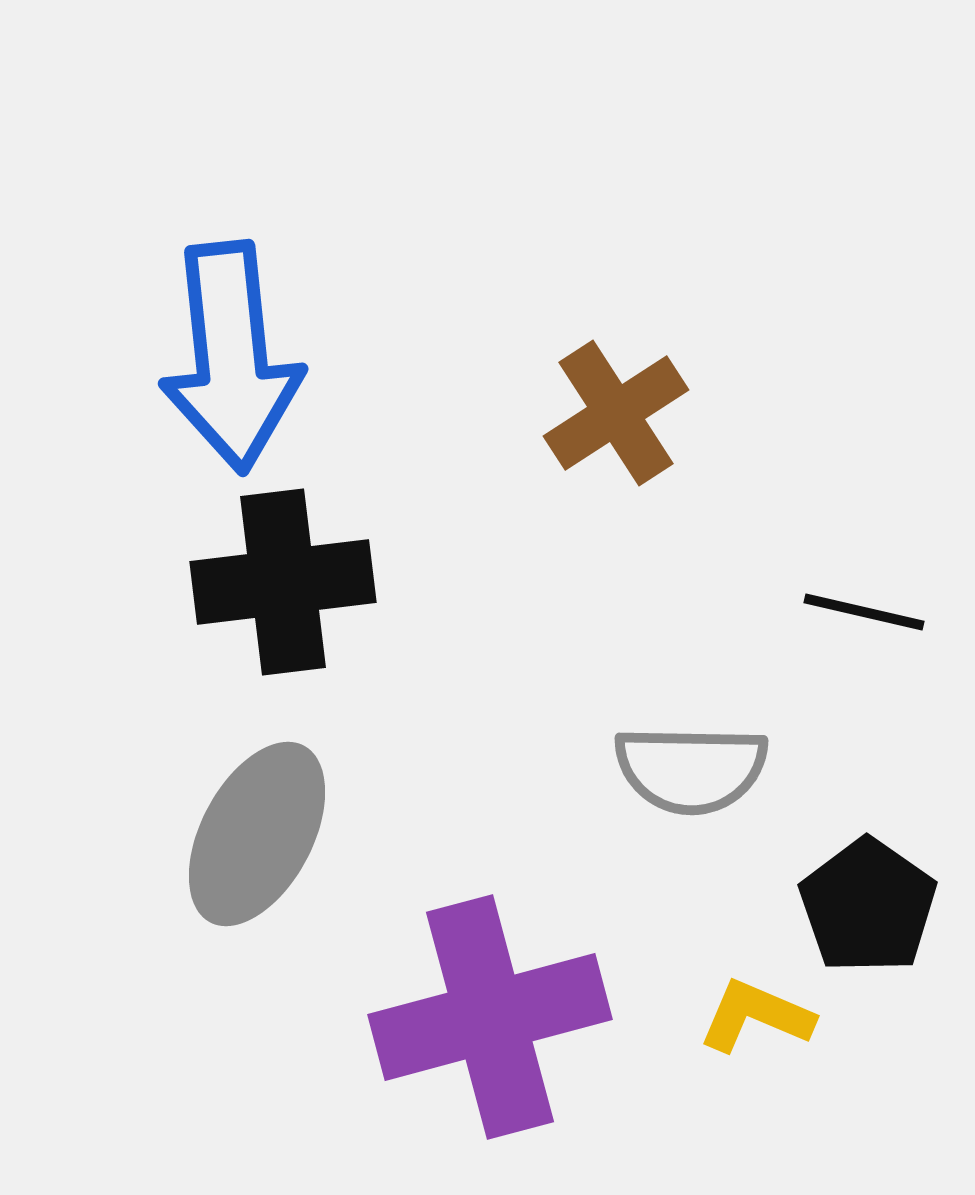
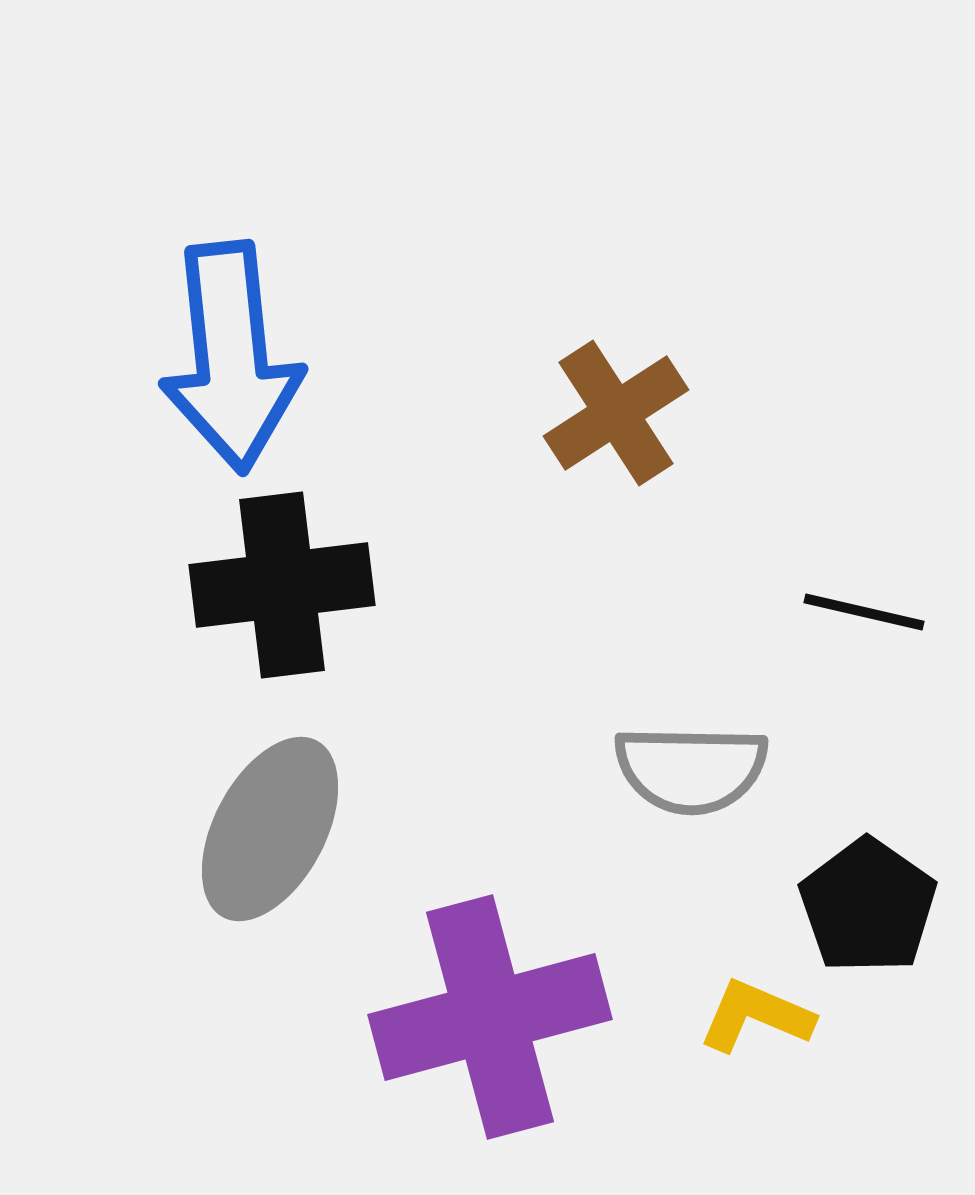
black cross: moved 1 px left, 3 px down
gray ellipse: moved 13 px right, 5 px up
